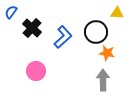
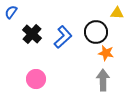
black cross: moved 6 px down
orange star: moved 1 px left
pink circle: moved 8 px down
